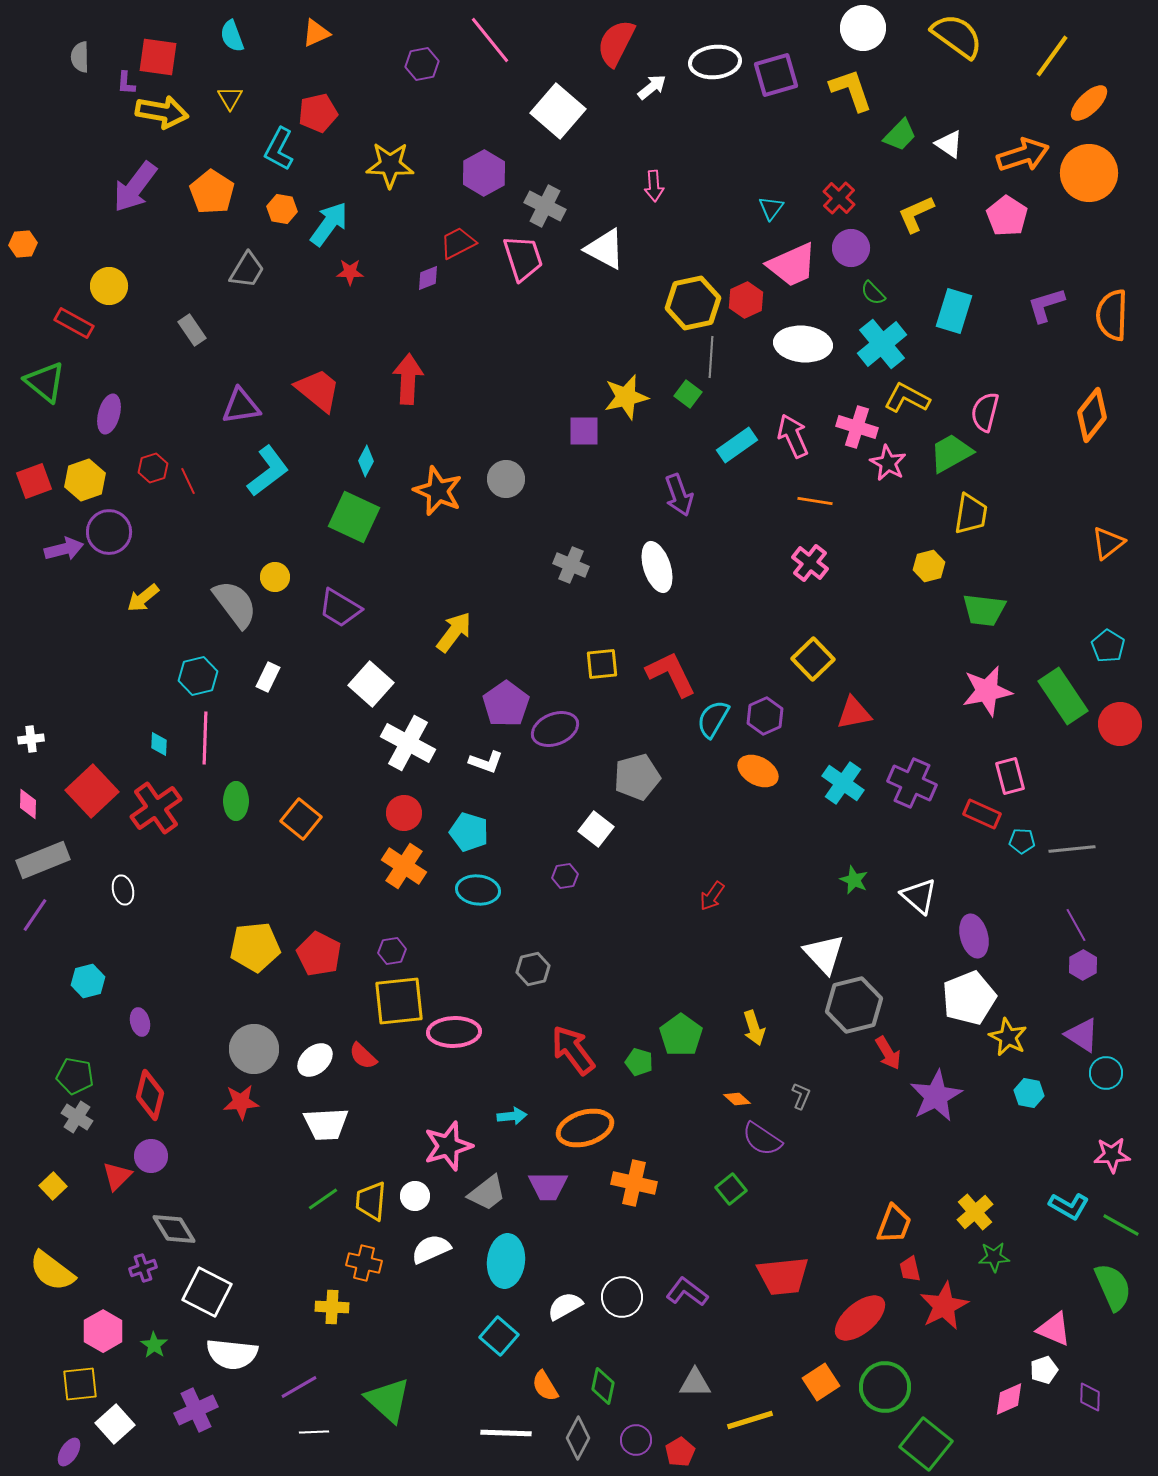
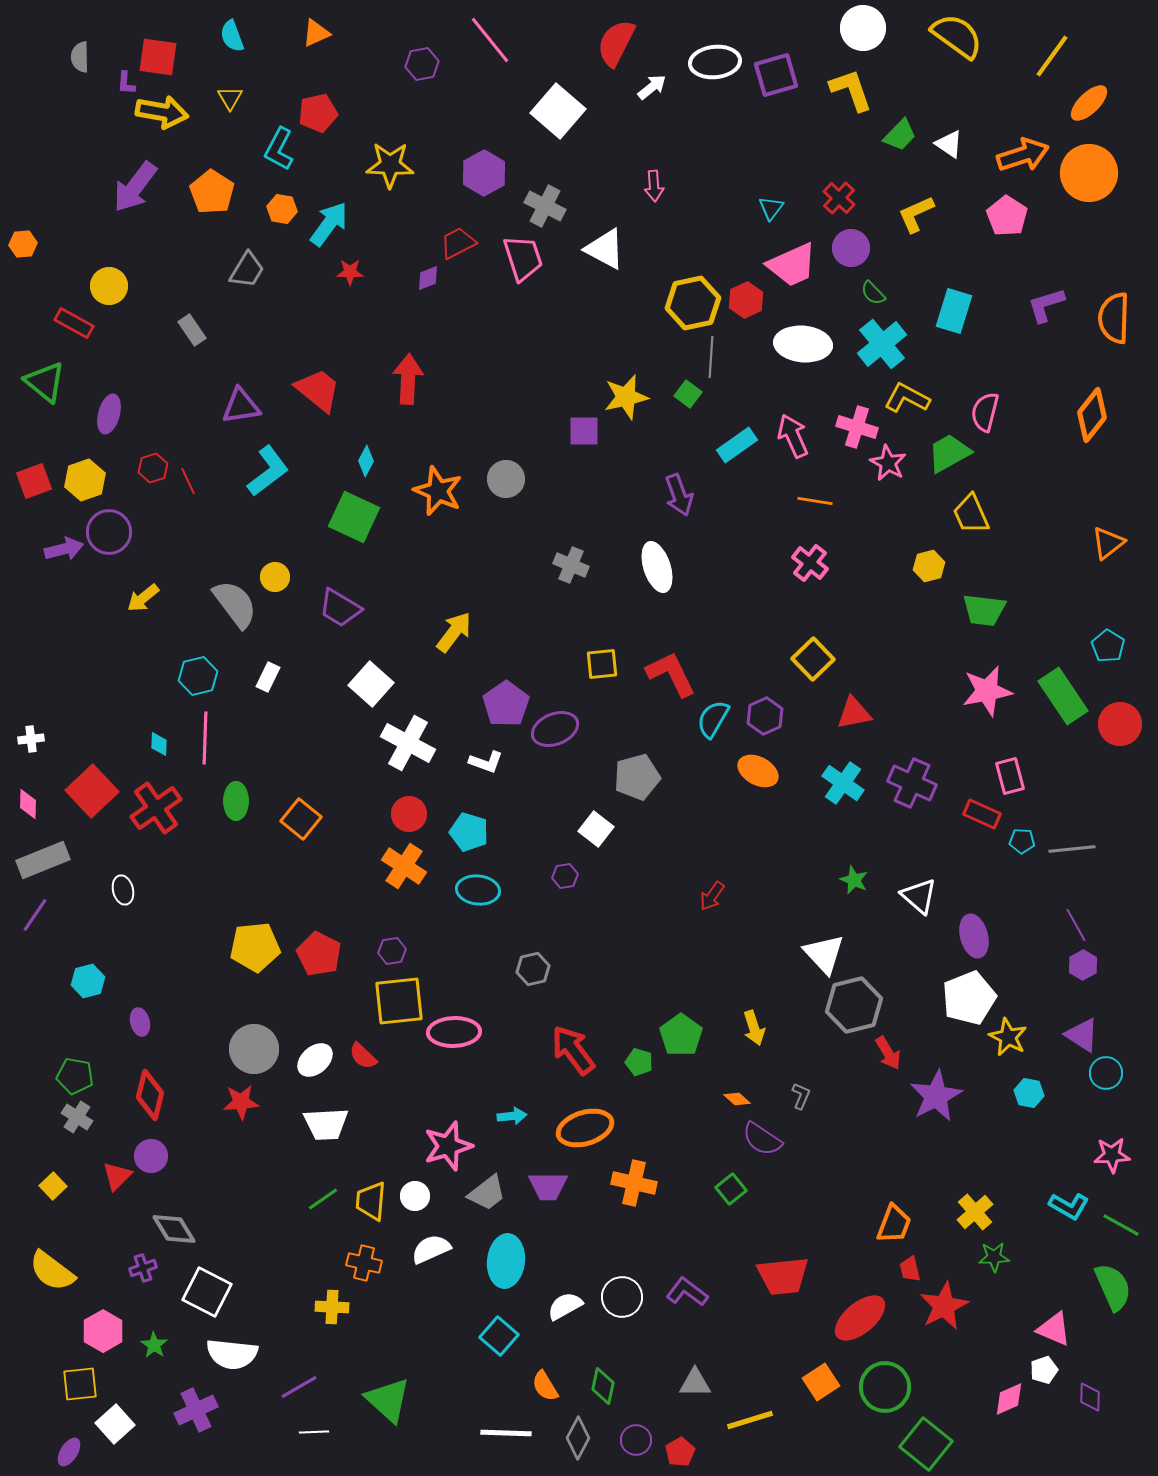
orange semicircle at (1112, 315): moved 2 px right, 3 px down
green trapezoid at (951, 453): moved 2 px left
yellow trapezoid at (971, 514): rotated 147 degrees clockwise
red circle at (404, 813): moved 5 px right, 1 px down
